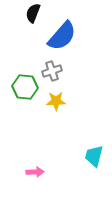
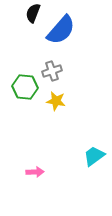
blue semicircle: moved 1 px left, 6 px up
yellow star: rotated 12 degrees clockwise
cyan trapezoid: rotated 40 degrees clockwise
